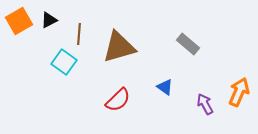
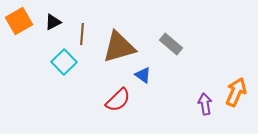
black triangle: moved 4 px right, 2 px down
brown line: moved 3 px right
gray rectangle: moved 17 px left
cyan square: rotated 10 degrees clockwise
blue triangle: moved 22 px left, 12 px up
orange arrow: moved 3 px left
purple arrow: rotated 20 degrees clockwise
